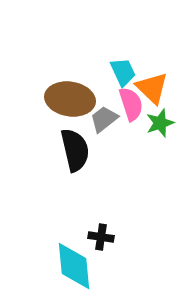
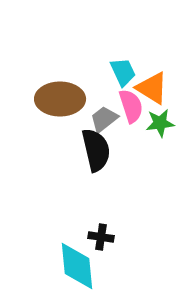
orange triangle: rotated 12 degrees counterclockwise
brown ellipse: moved 10 px left; rotated 9 degrees counterclockwise
pink semicircle: moved 2 px down
green star: rotated 12 degrees clockwise
black semicircle: moved 21 px right
cyan diamond: moved 3 px right
